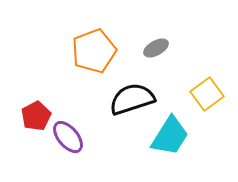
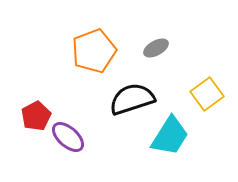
purple ellipse: rotated 8 degrees counterclockwise
